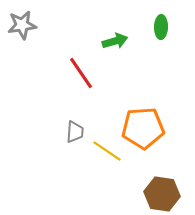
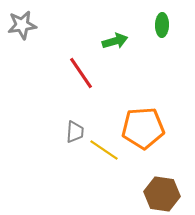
green ellipse: moved 1 px right, 2 px up
yellow line: moved 3 px left, 1 px up
